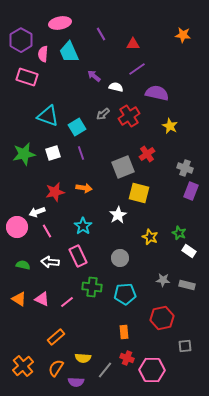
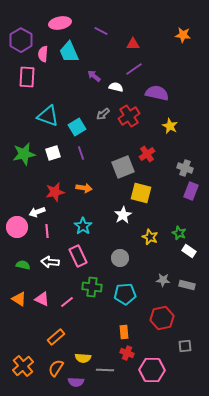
purple line at (101, 34): moved 3 px up; rotated 32 degrees counterclockwise
purple line at (137, 69): moved 3 px left
pink rectangle at (27, 77): rotated 75 degrees clockwise
yellow square at (139, 193): moved 2 px right
white star at (118, 215): moved 5 px right
pink line at (47, 231): rotated 24 degrees clockwise
red cross at (127, 358): moved 5 px up
gray line at (105, 370): rotated 54 degrees clockwise
